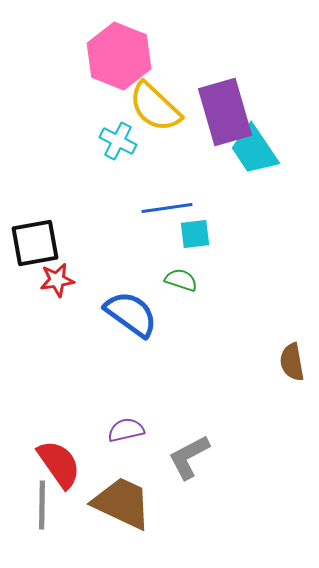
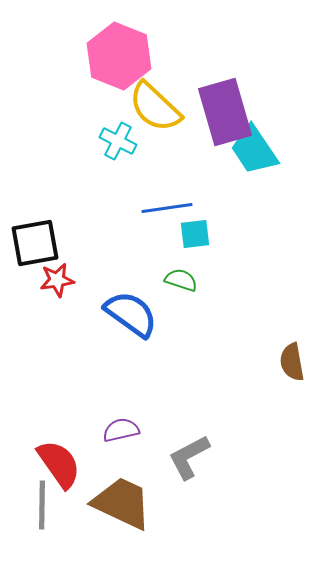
purple semicircle: moved 5 px left
